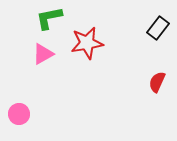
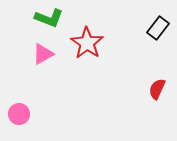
green L-shape: rotated 148 degrees counterclockwise
red star: rotated 28 degrees counterclockwise
red semicircle: moved 7 px down
